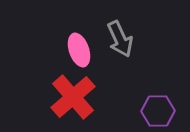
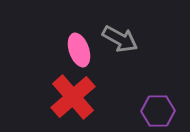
gray arrow: rotated 36 degrees counterclockwise
